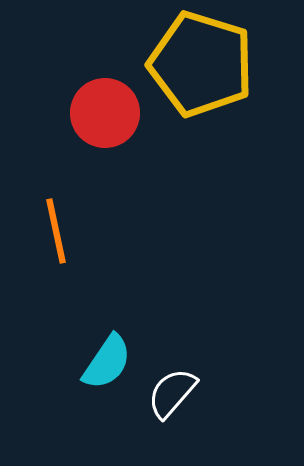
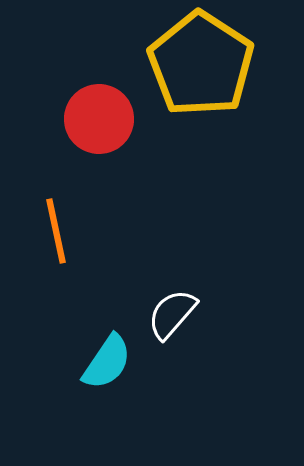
yellow pentagon: rotated 16 degrees clockwise
red circle: moved 6 px left, 6 px down
white semicircle: moved 79 px up
